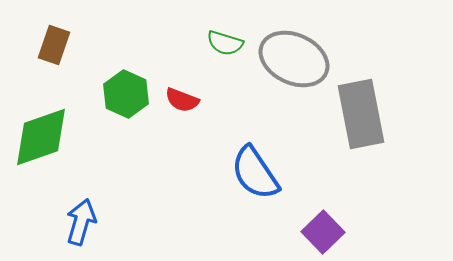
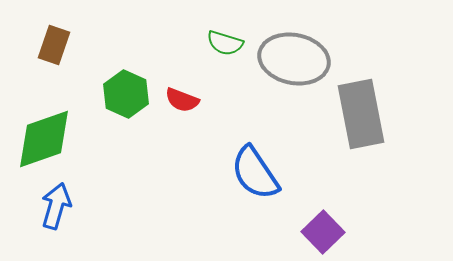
gray ellipse: rotated 14 degrees counterclockwise
green diamond: moved 3 px right, 2 px down
blue arrow: moved 25 px left, 16 px up
